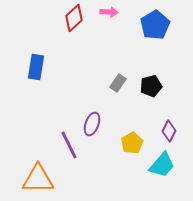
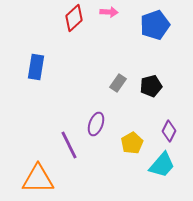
blue pentagon: rotated 12 degrees clockwise
purple ellipse: moved 4 px right
